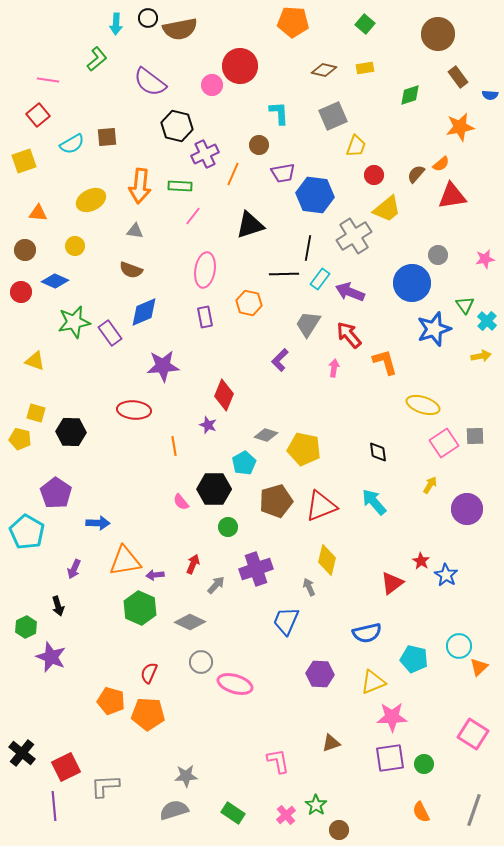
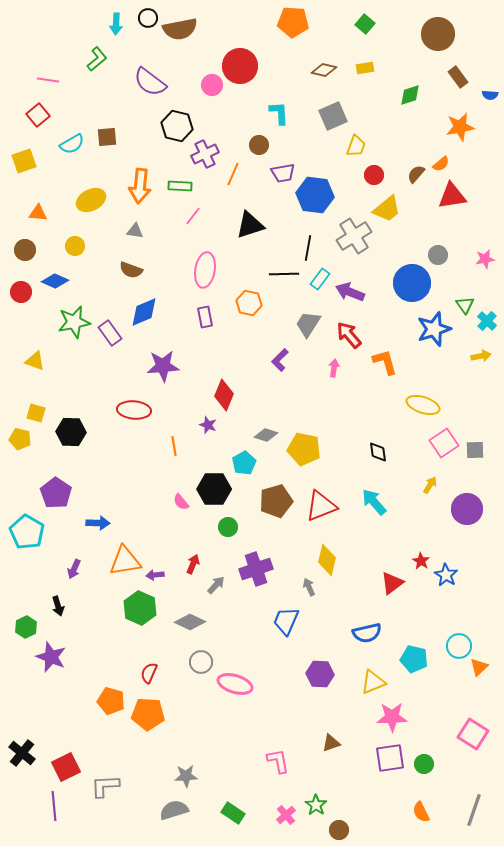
gray square at (475, 436): moved 14 px down
